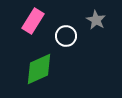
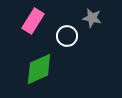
gray star: moved 4 px left, 2 px up; rotated 18 degrees counterclockwise
white circle: moved 1 px right
